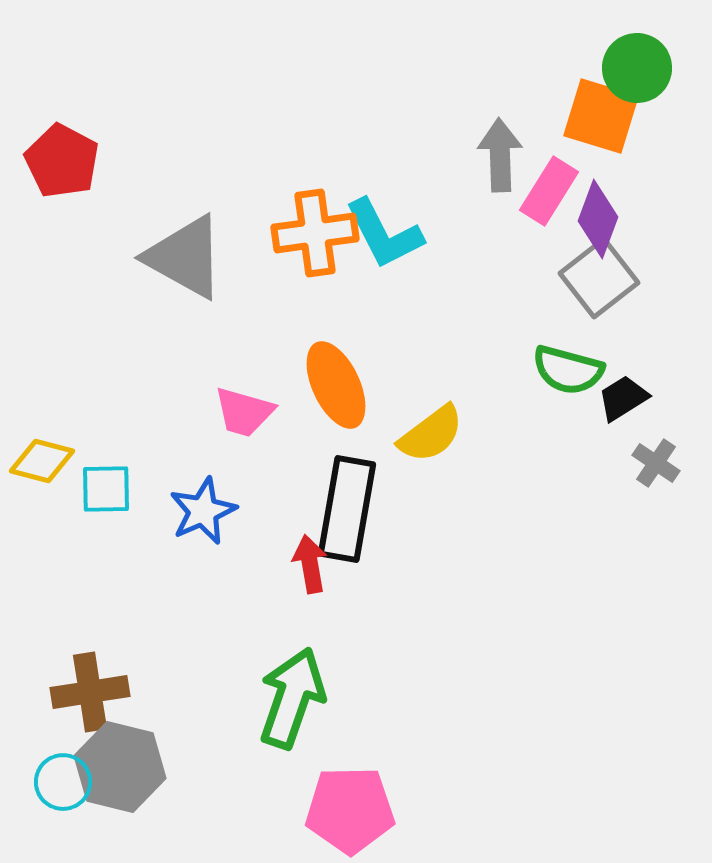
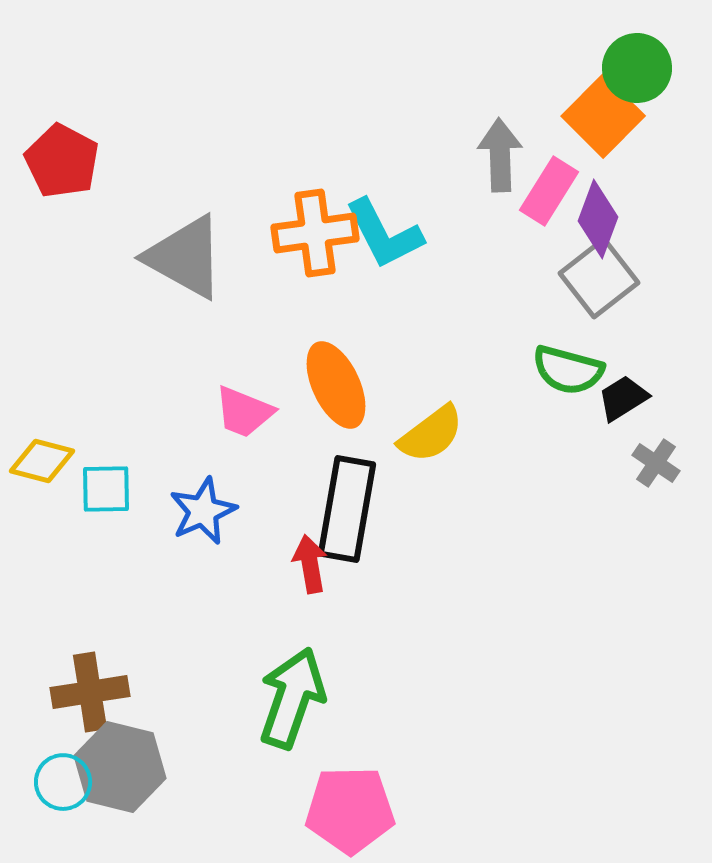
orange square: moved 2 px right; rotated 28 degrees clockwise
pink trapezoid: rotated 6 degrees clockwise
